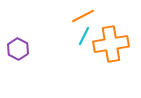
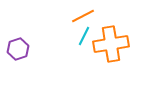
purple hexagon: rotated 15 degrees clockwise
